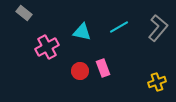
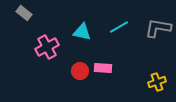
gray L-shape: rotated 120 degrees counterclockwise
pink rectangle: rotated 66 degrees counterclockwise
